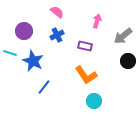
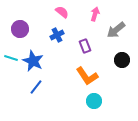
pink semicircle: moved 5 px right
pink arrow: moved 2 px left, 7 px up
purple circle: moved 4 px left, 2 px up
gray arrow: moved 7 px left, 6 px up
purple rectangle: rotated 56 degrees clockwise
cyan line: moved 1 px right, 5 px down
black circle: moved 6 px left, 1 px up
orange L-shape: moved 1 px right, 1 px down
blue line: moved 8 px left
